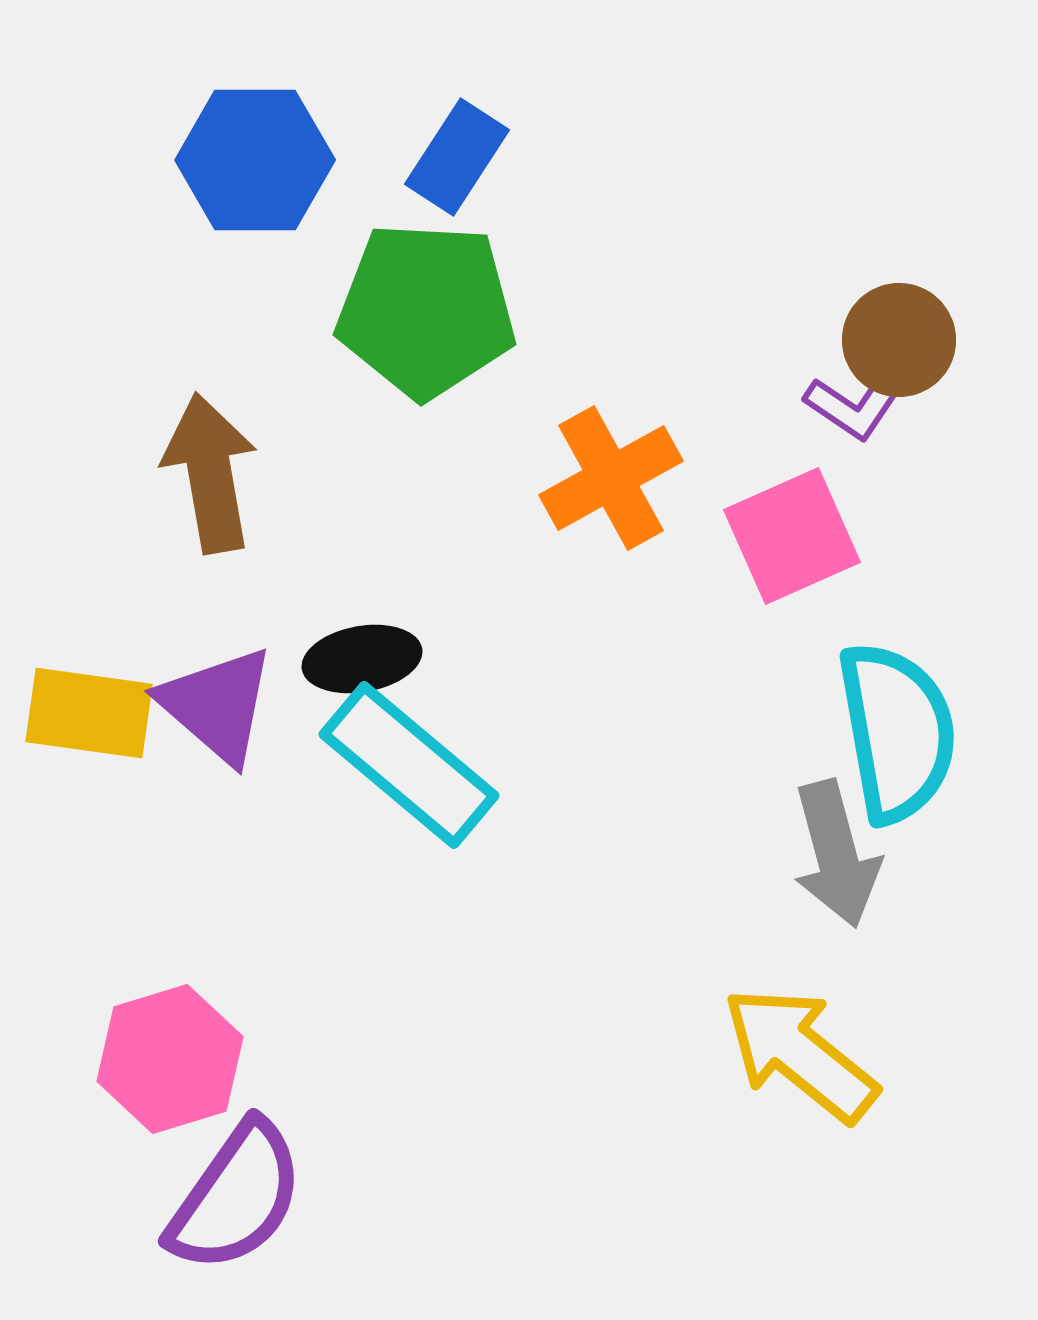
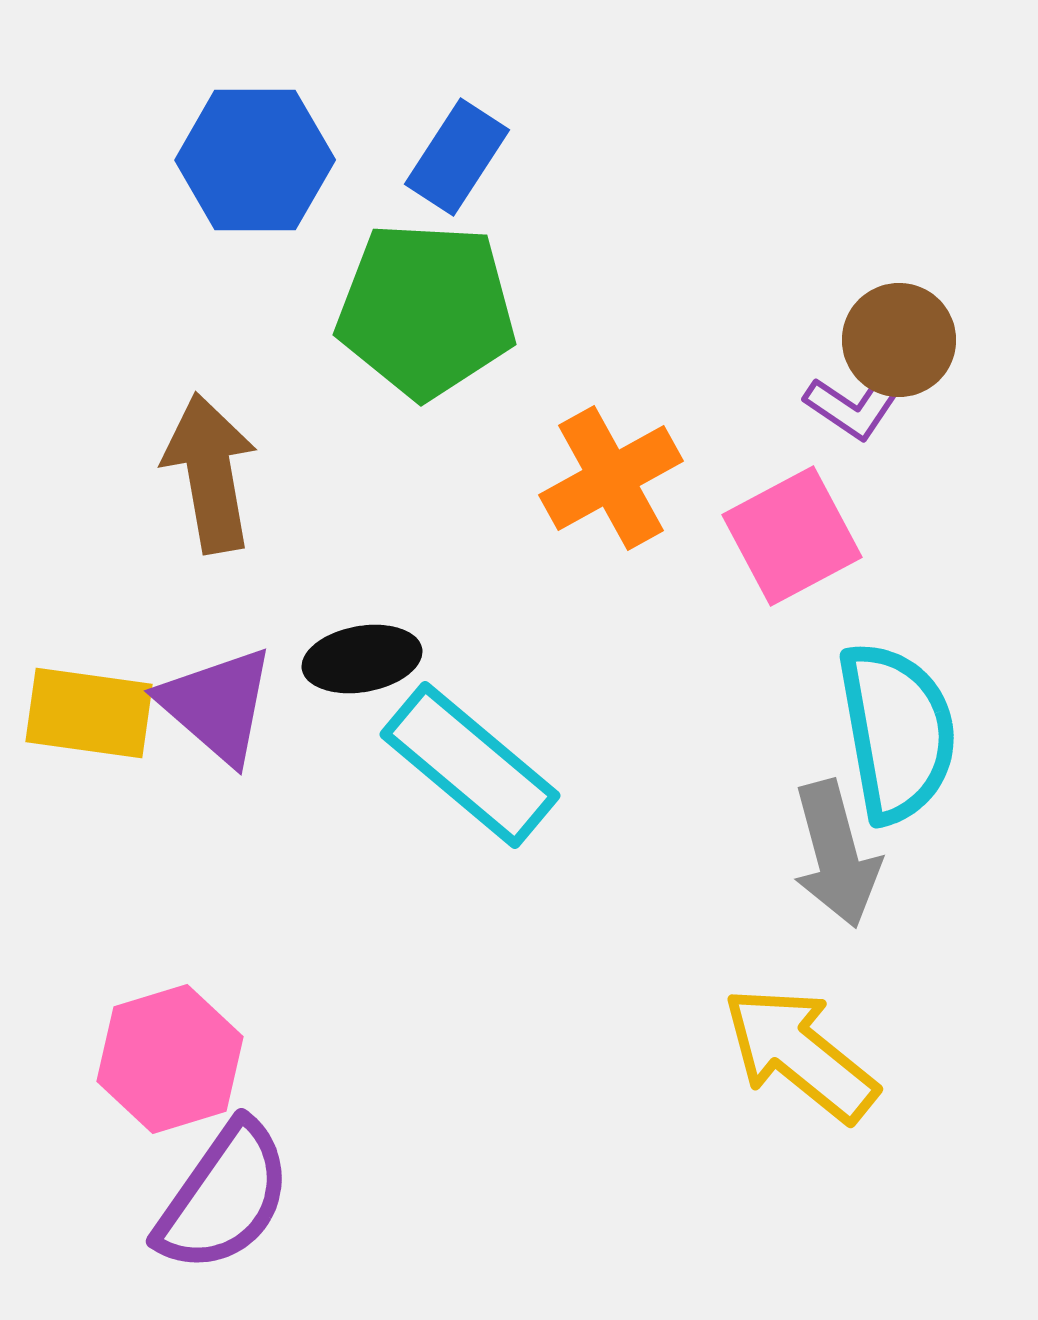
pink square: rotated 4 degrees counterclockwise
cyan rectangle: moved 61 px right
purple semicircle: moved 12 px left
